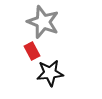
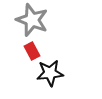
gray star: moved 11 px left, 2 px up
